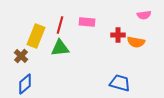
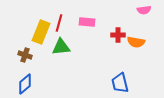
pink semicircle: moved 5 px up
red line: moved 1 px left, 2 px up
yellow rectangle: moved 5 px right, 4 px up
green triangle: moved 1 px right, 1 px up
brown cross: moved 4 px right, 1 px up; rotated 24 degrees counterclockwise
blue trapezoid: rotated 120 degrees counterclockwise
